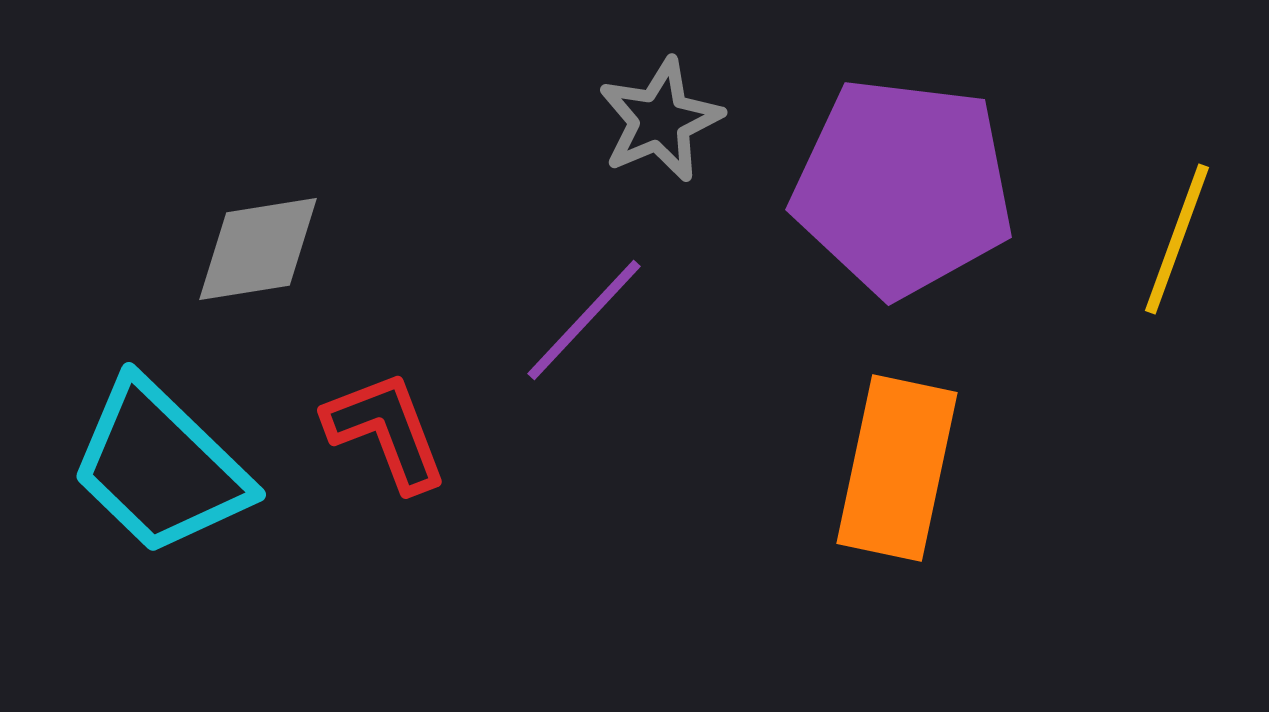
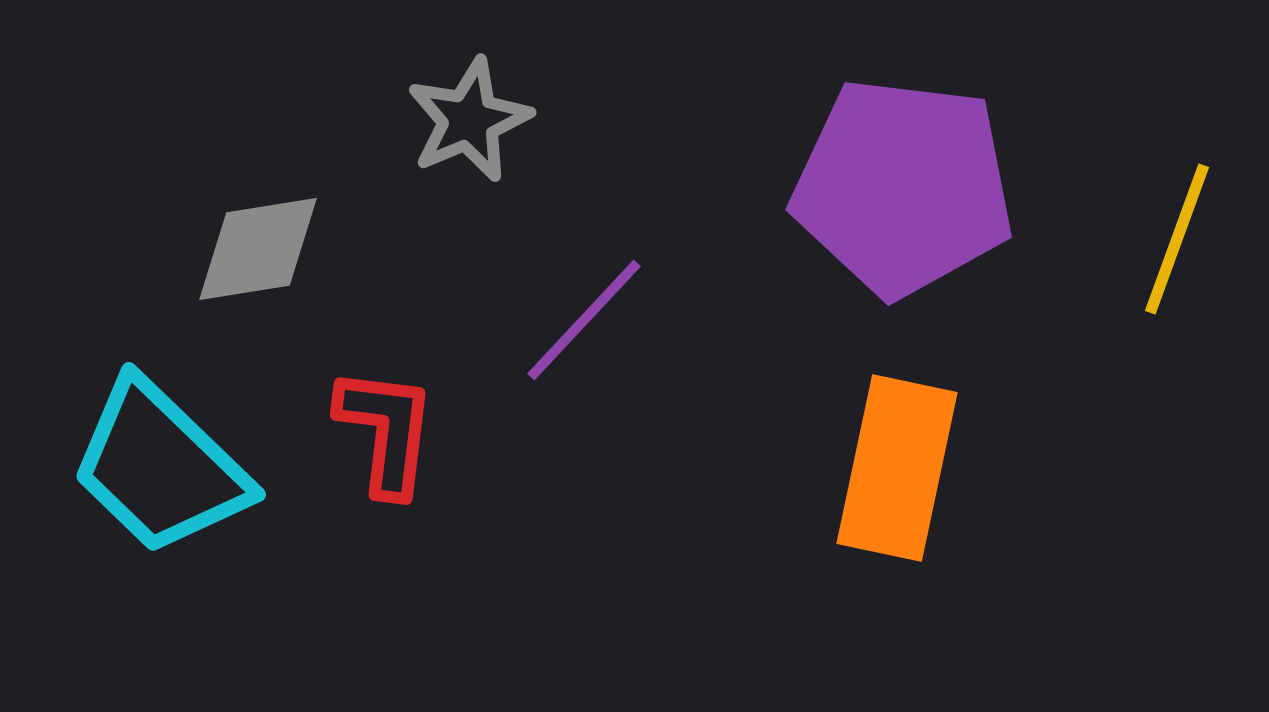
gray star: moved 191 px left
red L-shape: rotated 28 degrees clockwise
